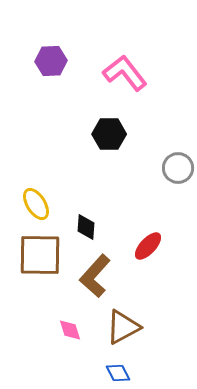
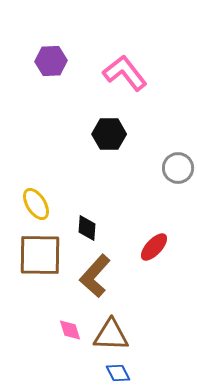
black diamond: moved 1 px right, 1 px down
red ellipse: moved 6 px right, 1 px down
brown triangle: moved 12 px left, 8 px down; rotated 30 degrees clockwise
